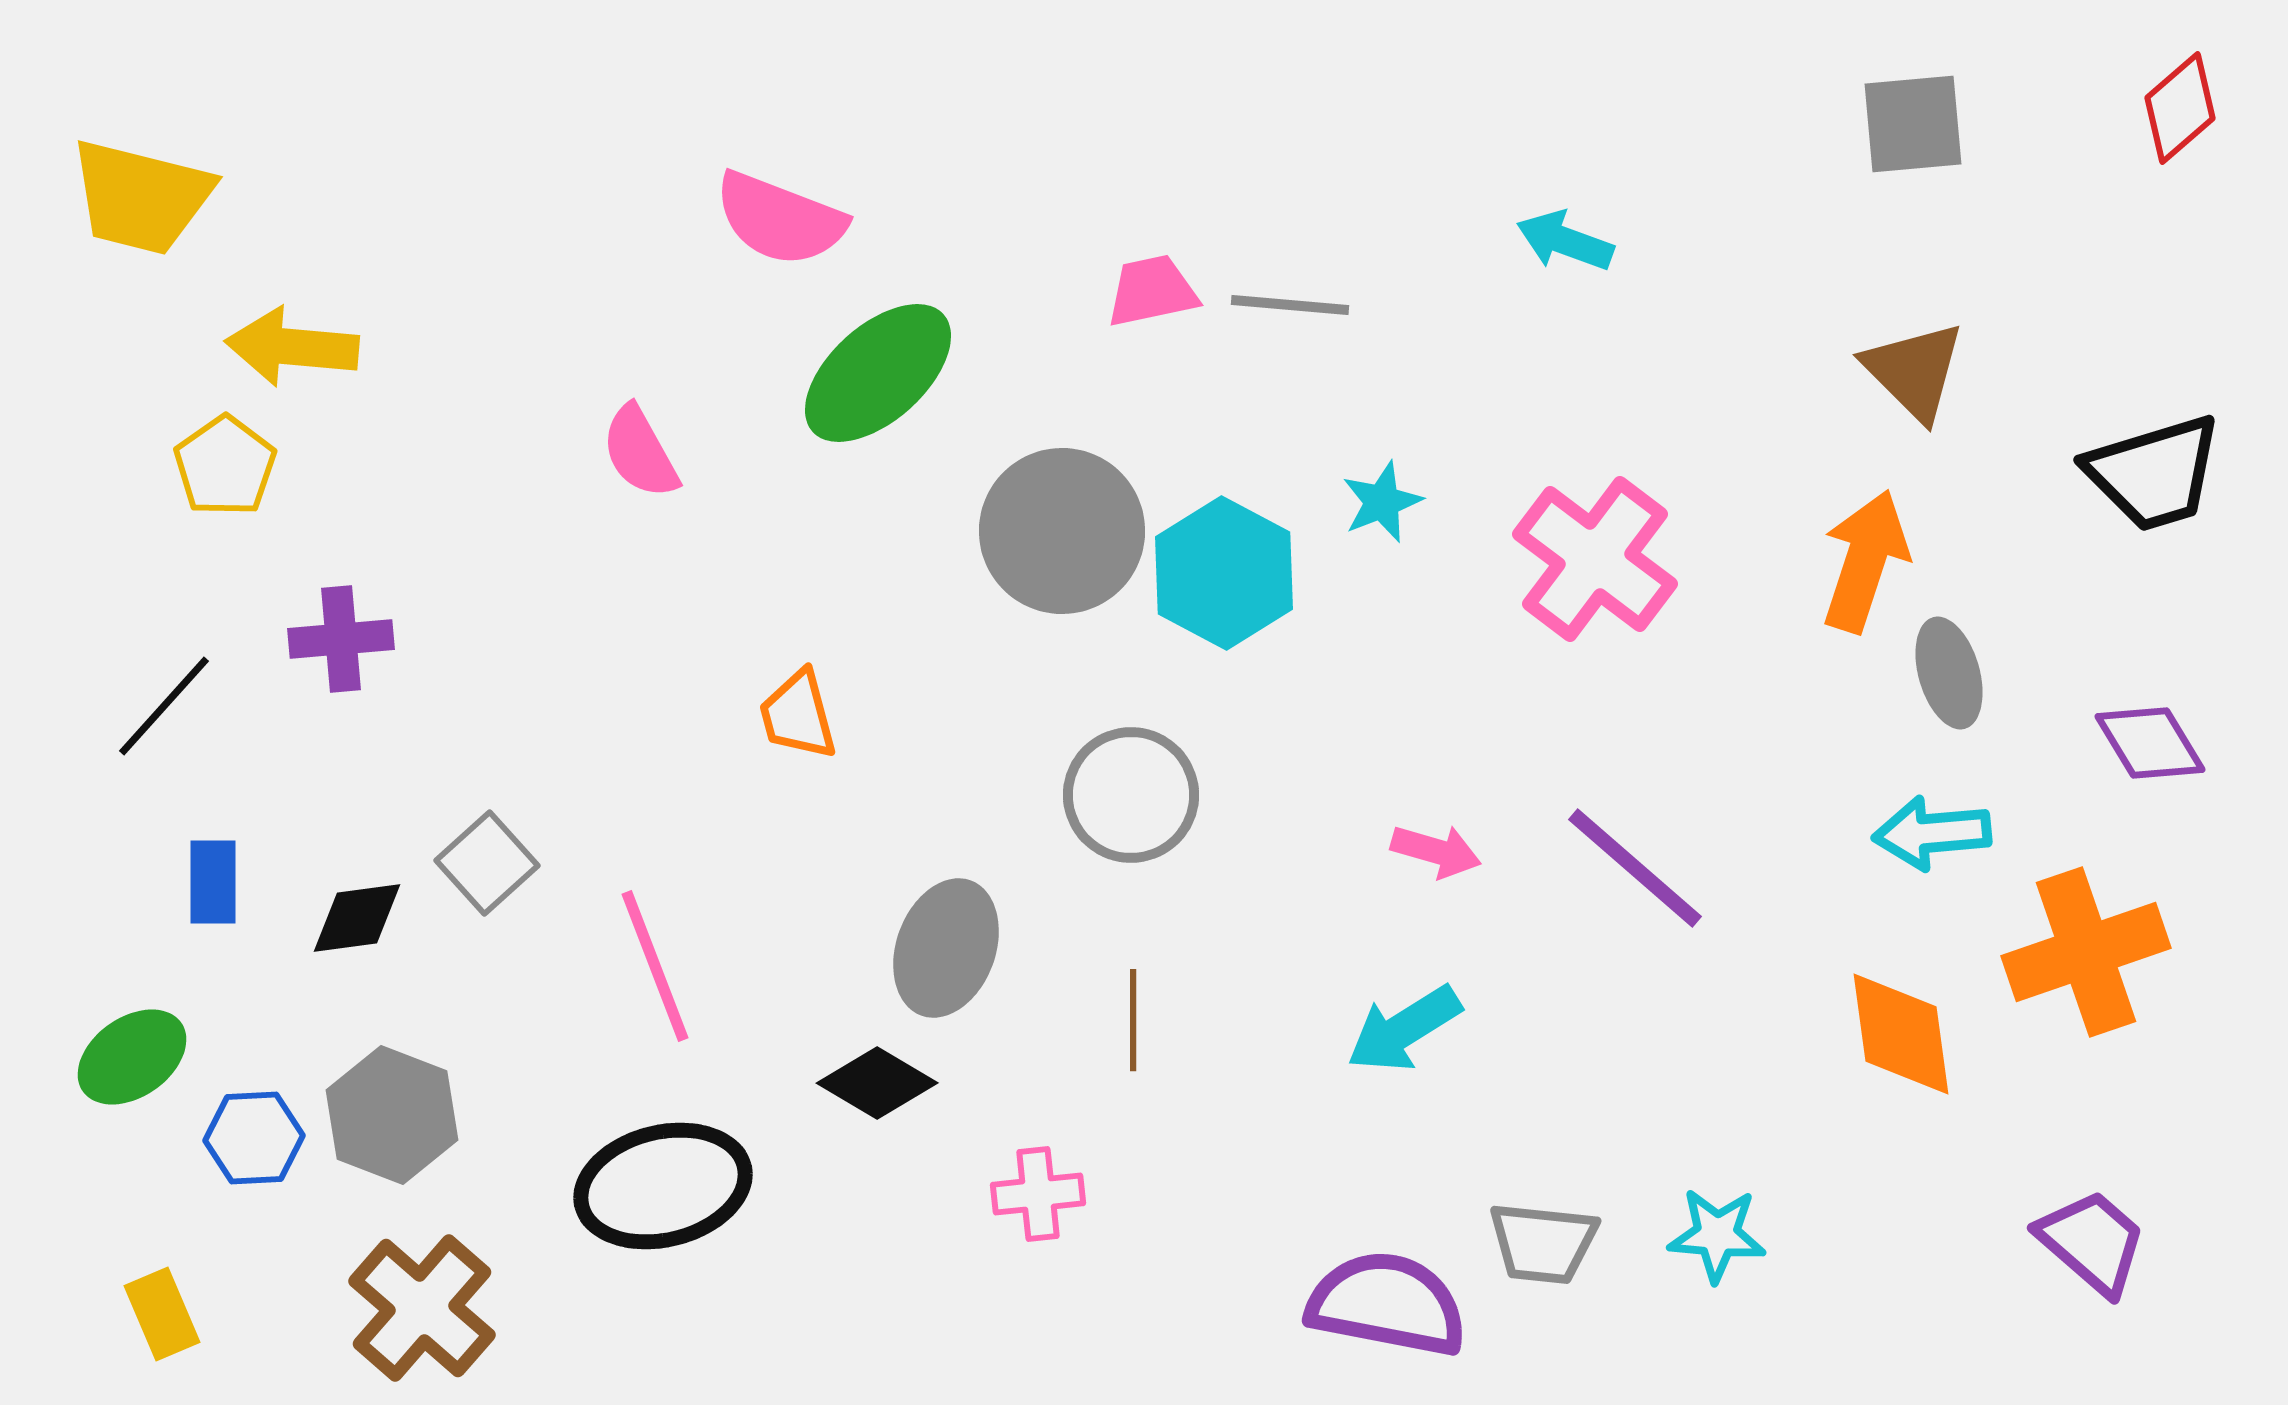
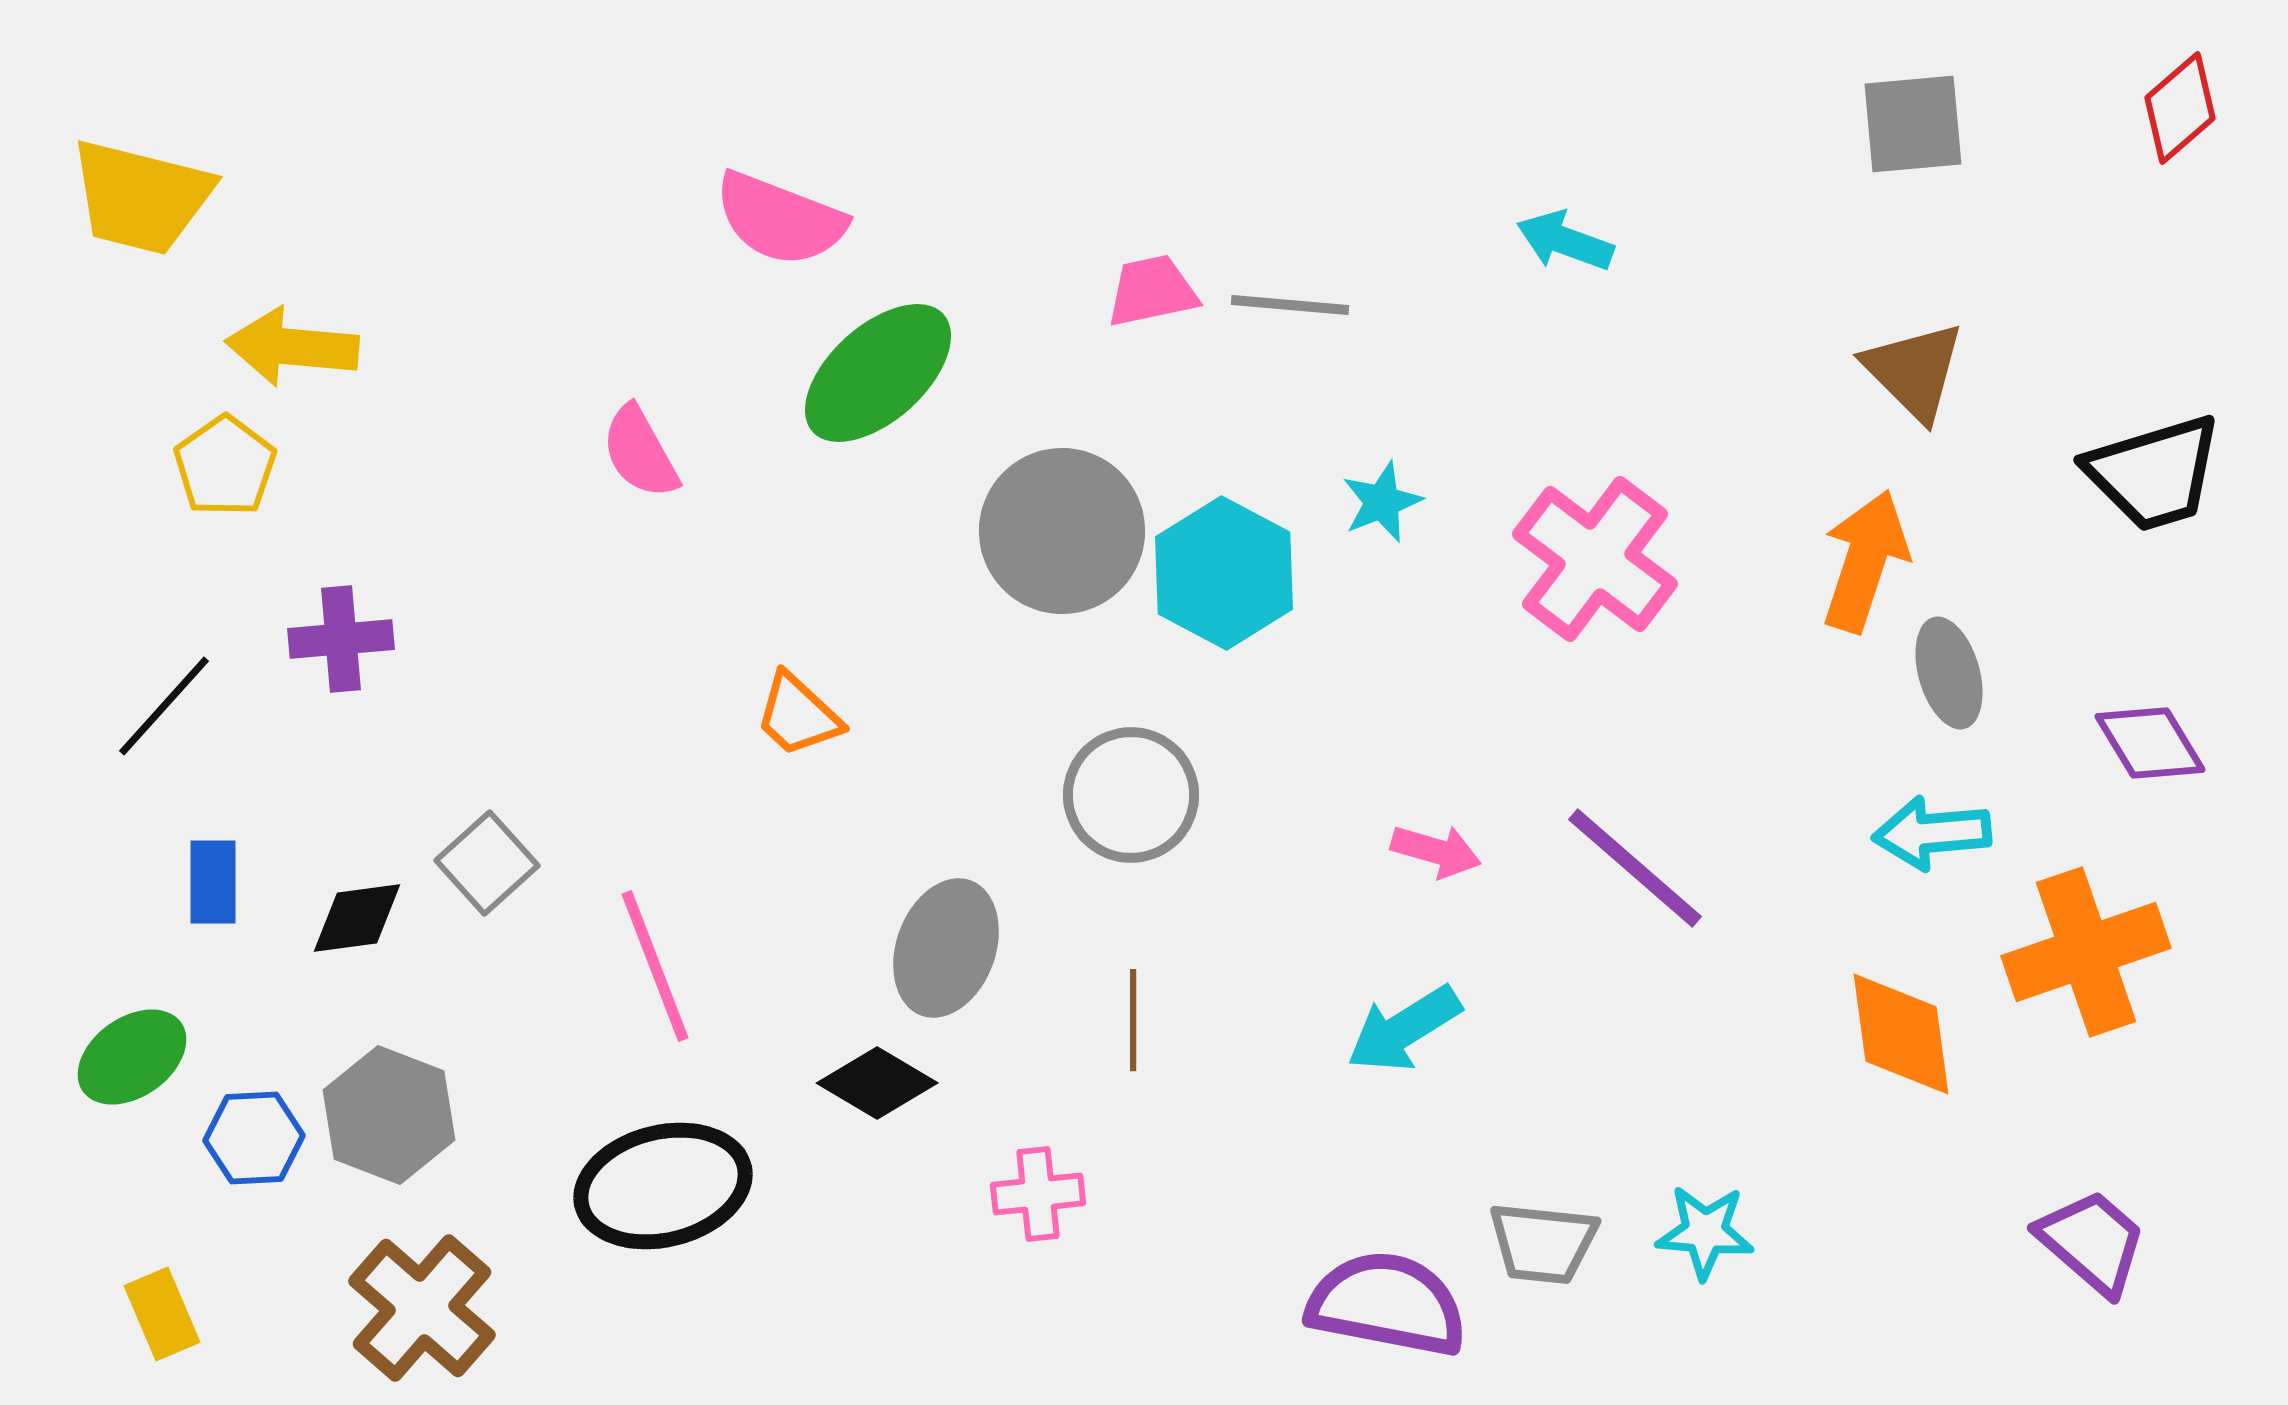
orange trapezoid at (798, 715): rotated 32 degrees counterclockwise
gray hexagon at (392, 1115): moved 3 px left
cyan star at (1717, 1235): moved 12 px left, 3 px up
